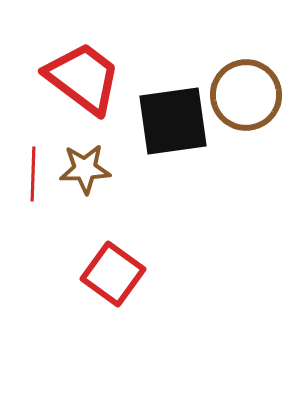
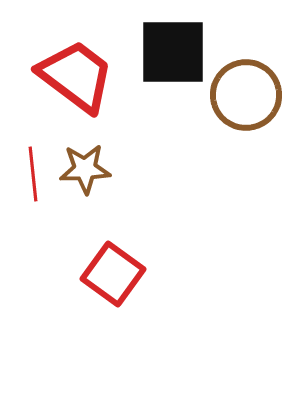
red trapezoid: moved 7 px left, 2 px up
black square: moved 69 px up; rotated 8 degrees clockwise
red line: rotated 8 degrees counterclockwise
